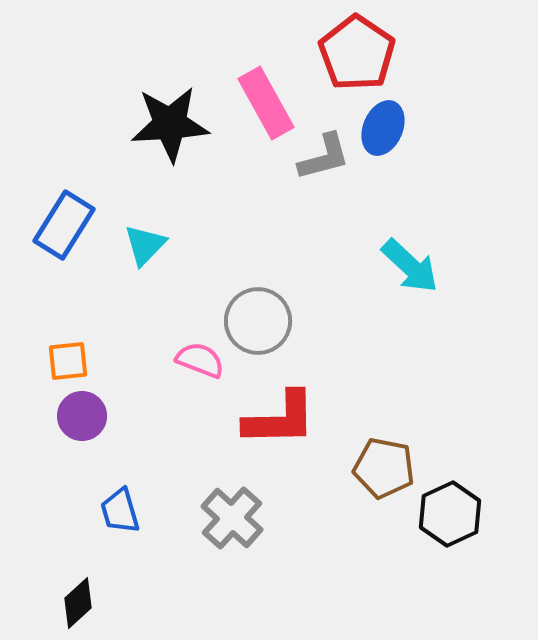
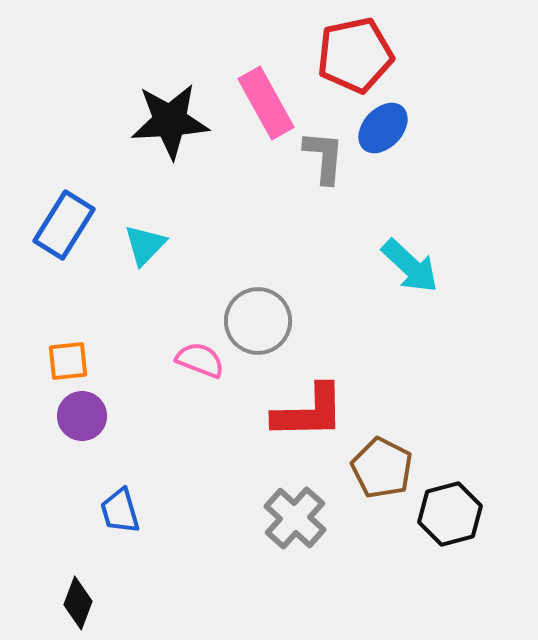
red pentagon: moved 2 px left, 2 px down; rotated 26 degrees clockwise
black star: moved 3 px up
blue ellipse: rotated 20 degrees clockwise
gray L-shape: rotated 70 degrees counterclockwise
red L-shape: moved 29 px right, 7 px up
brown pentagon: moved 2 px left; rotated 16 degrees clockwise
black hexagon: rotated 10 degrees clockwise
gray cross: moved 63 px right
black diamond: rotated 27 degrees counterclockwise
